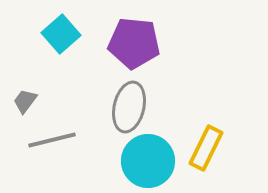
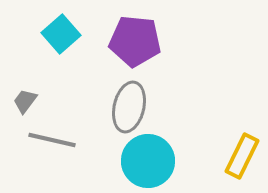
purple pentagon: moved 1 px right, 2 px up
gray line: rotated 27 degrees clockwise
yellow rectangle: moved 36 px right, 8 px down
